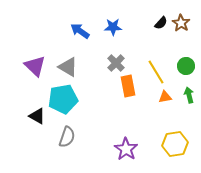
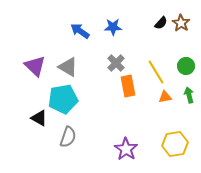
black triangle: moved 2 px right, 2 px down
gray semicircle: moved 1 px right
